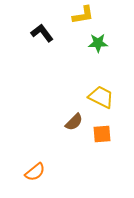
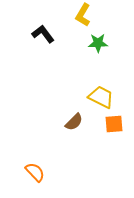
yellow L-shape: rotated 130 degrees clockwise
black L-shape: moved 1 px right, 1 px down
orange square: moved 12 px right, 10 px up
orange semicircle: rotated 95 degrees counterclockwise
